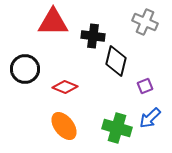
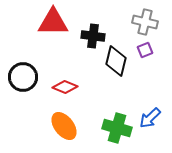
gray cross: rotated 10 degrees counterclockwise
black circle: moved 2 px left, 8 px down
purple square: moved 36 px up
